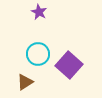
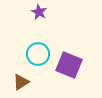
purple square: rotated 20 degrees counterclockwise
brown triangle: moved 4 px left
